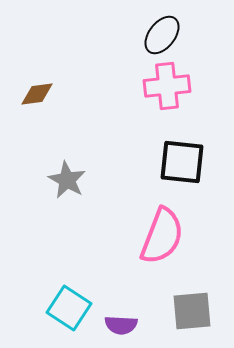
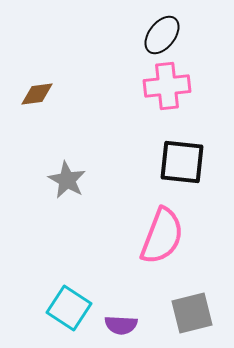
gray square: moved 2 px down; rotated 9 degrees counterclockwise
